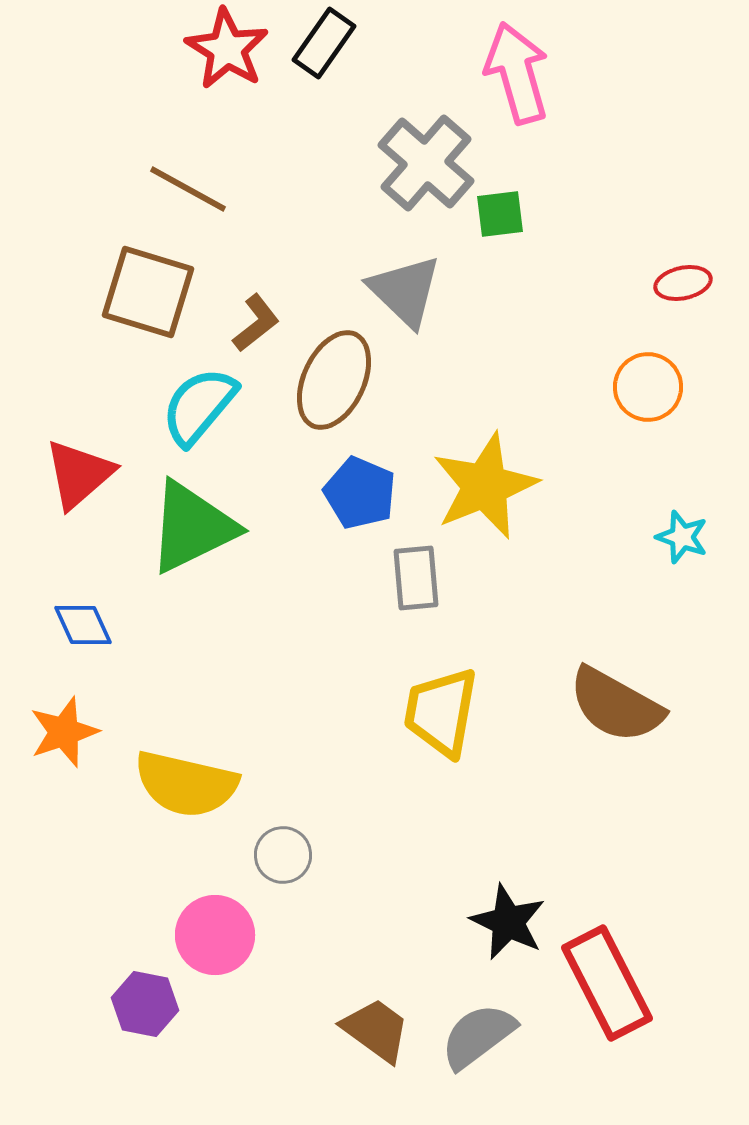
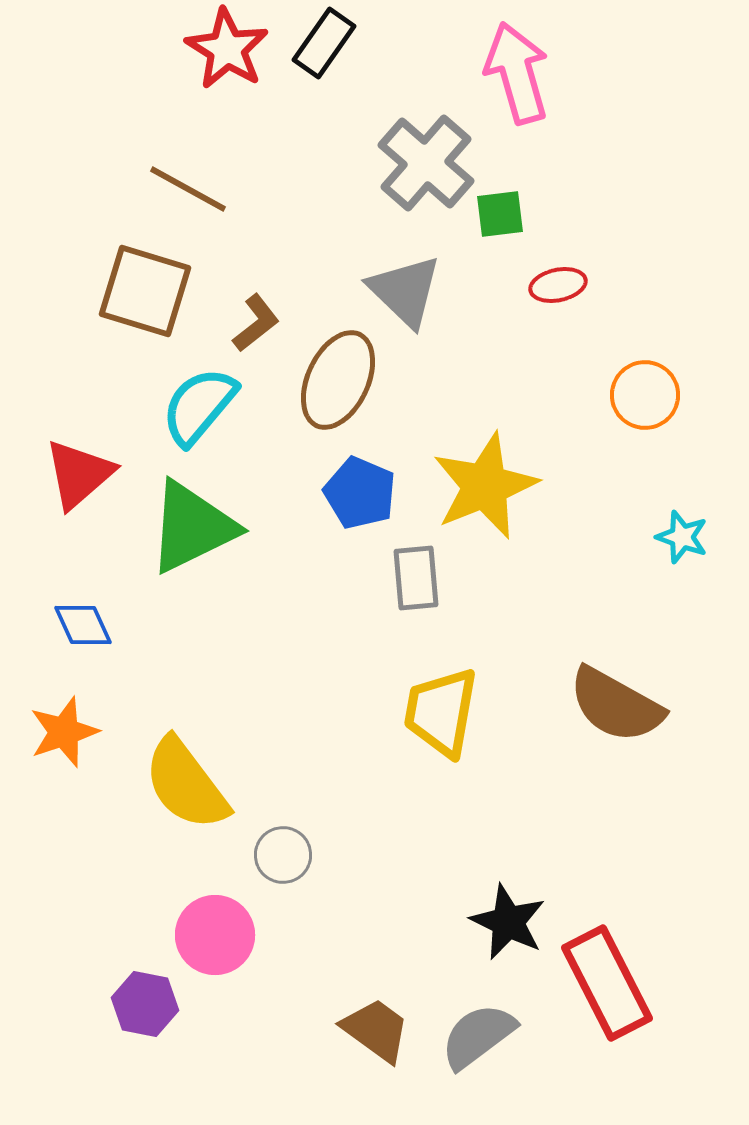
red ellipse: moved 125 px left, 2 px down
brown square: moved 3 px left, 1 px up
brown ellipse: moved 4 px right
orange circle: moved 3 px left, 8 px down
yellow semicircle: rotated 40 degrees clockwise
